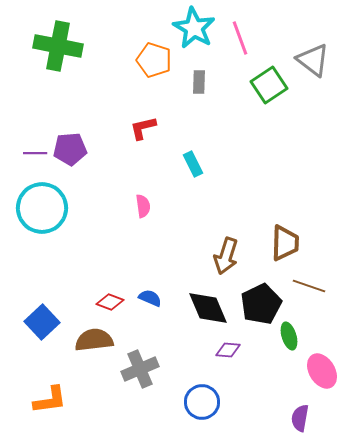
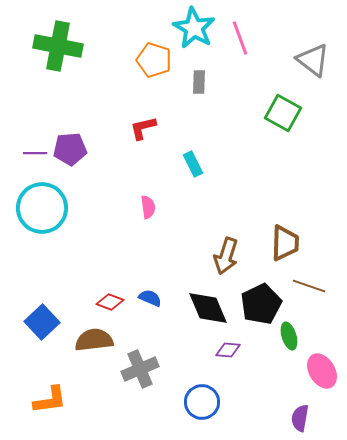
green square: moved 14 px right, 28 px down; rotated 27 degrees counterclockwise
pink semicircle: moved 5 px right, 1 px down
